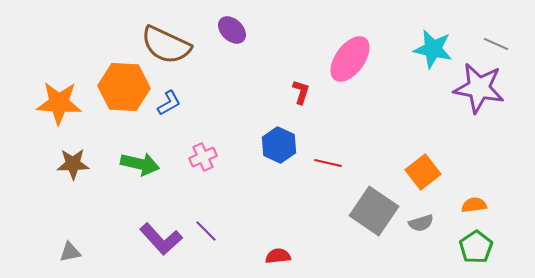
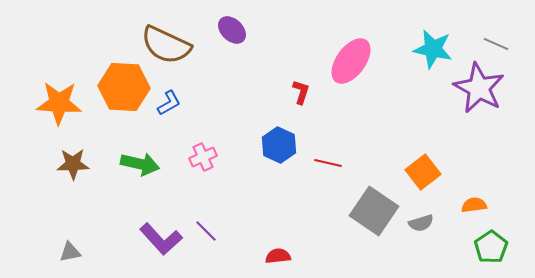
pink ellipse: moved 1 px right, 2 px down
purple star: rotated 18 degrees clockwise
green pentagon: moved 15 px right
